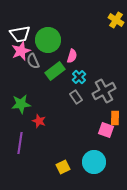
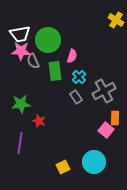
pink star: rotated 24 degrees clockwise
green rectangle: rotated 60 degrees counterclockwise
pink square: rotated 21 degrees clockwise
